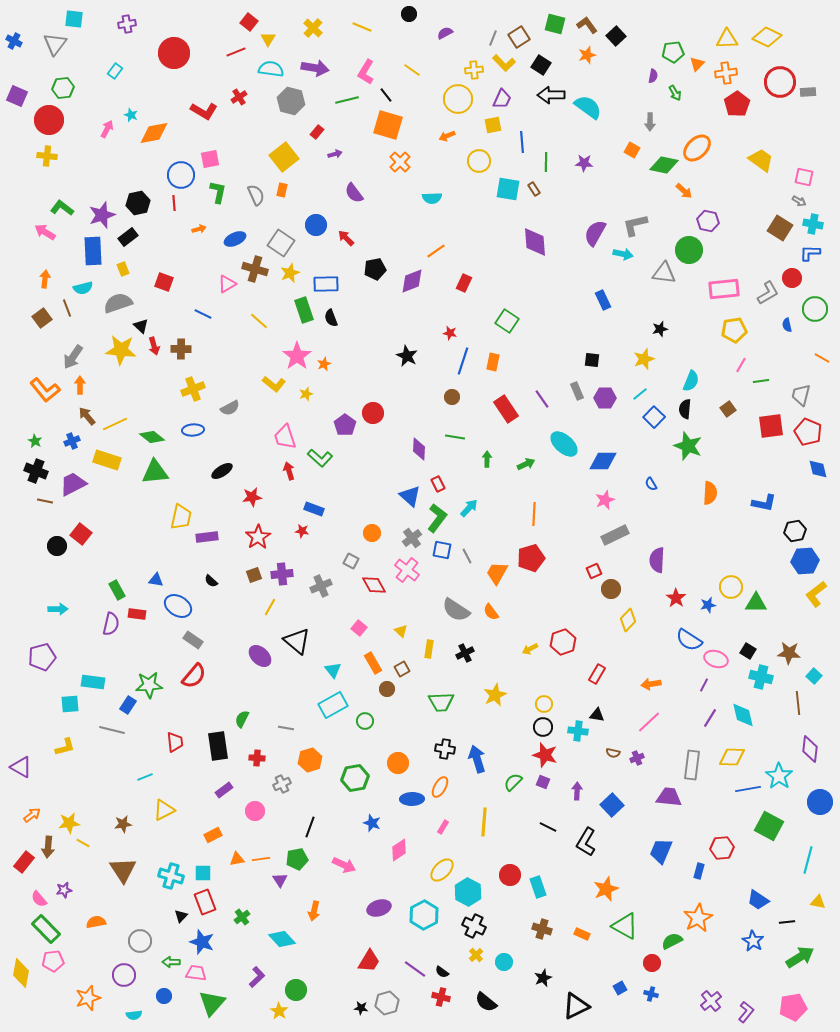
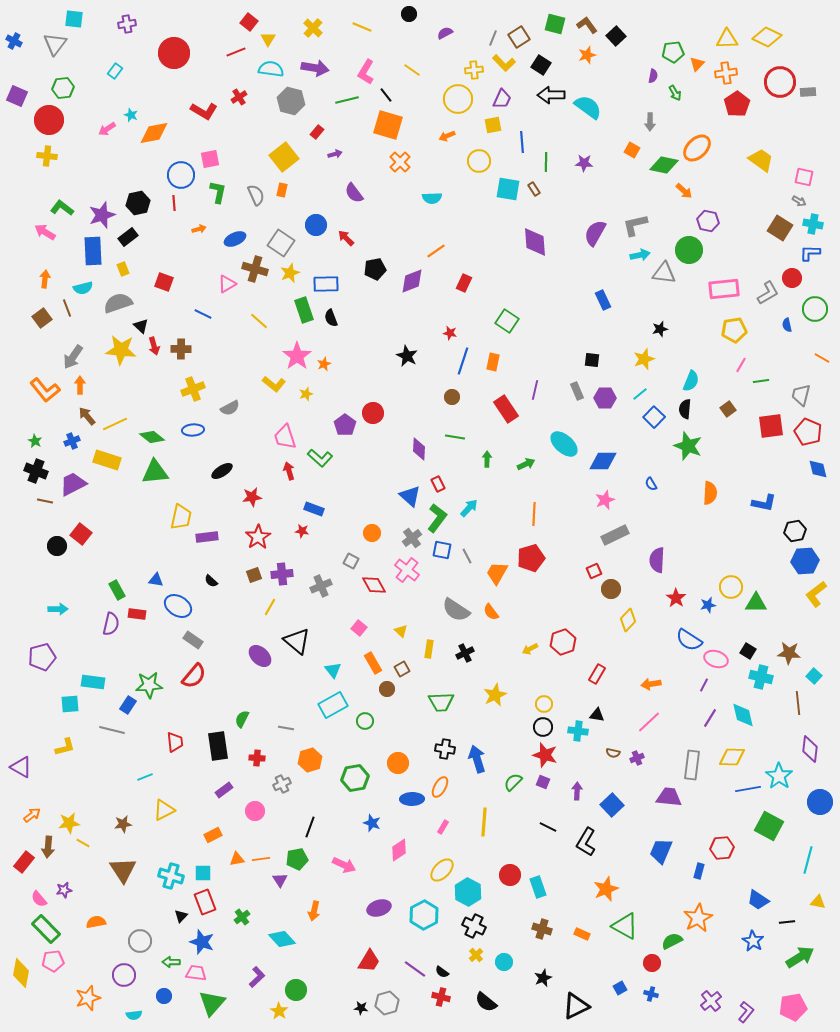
pink arrow at (107, 129): rotated 150 degrees counterclockwise
cyan arrow at (623, 254): moved 17 px right, 1 px down; rotated 24 degrees counterclockwise
purple line at (542, 399): moved 7 px left, 9 px up; rotated 48 degrees clockwise
